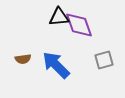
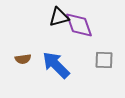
black triangle: rotated 10 degrees counterclockwise
gray square: rotated 18 degrees clockwise
